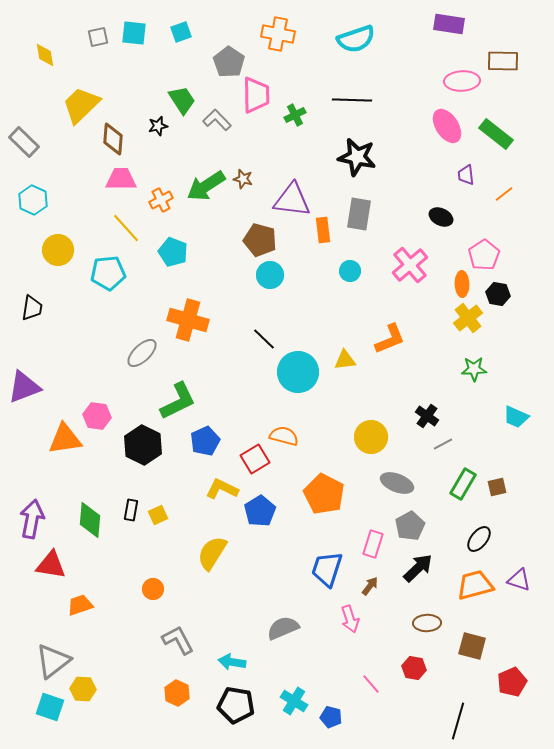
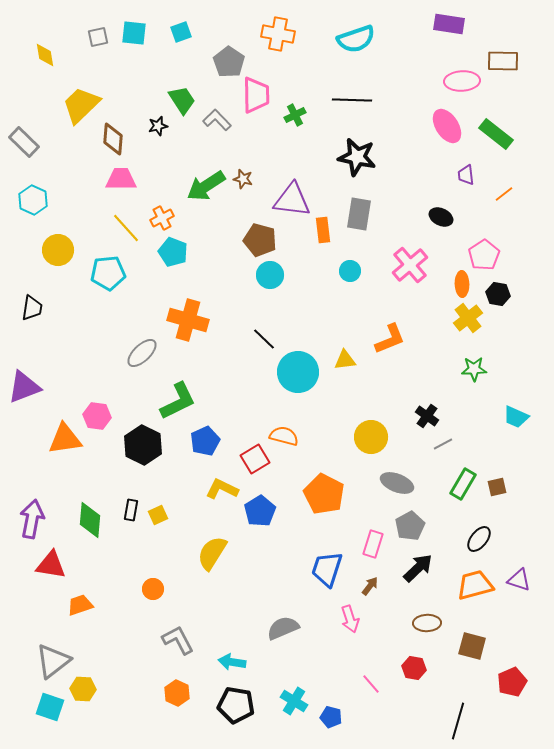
orange cross at (161, 200): moved 1 px right, 18 px down
